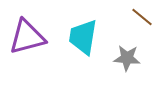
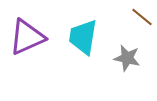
purple triangle: rotated 9 degrees counterclockwise
gray star: rotated 8 degrees clockwise
